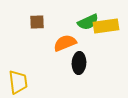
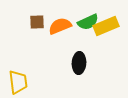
yellow rectangle: rotated 15 degrees counterclockwise
orange semicircle: moved 5 px left, 17 px up
